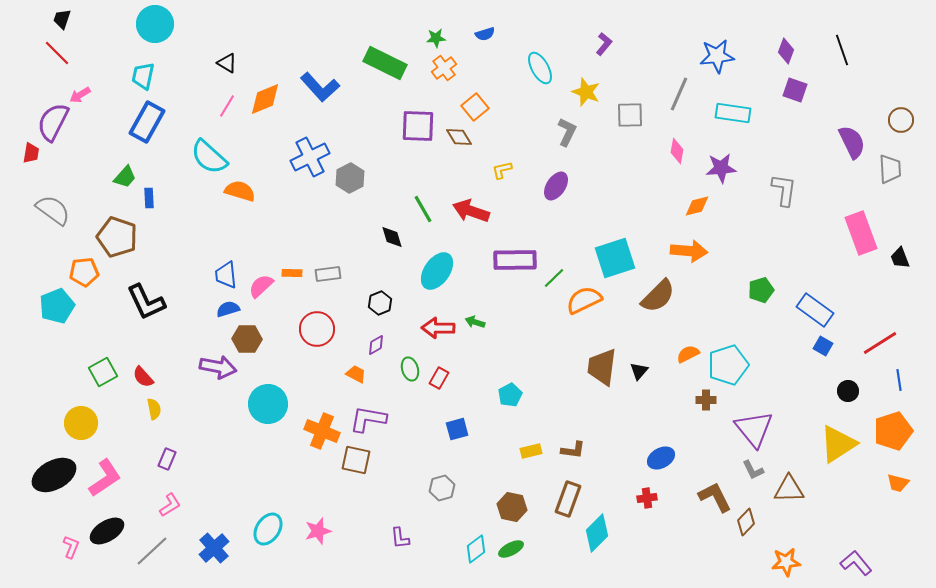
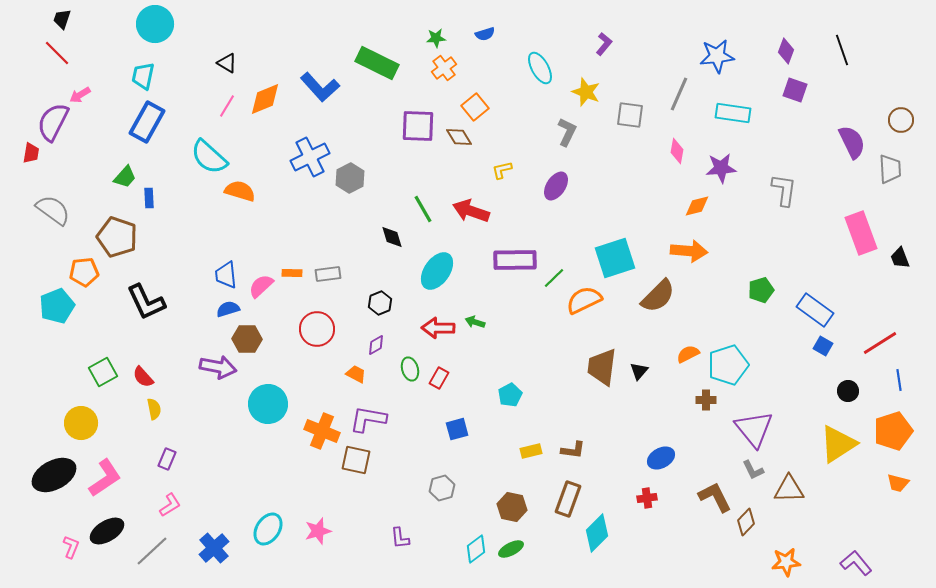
green rectangle at (385, 63): moved 8 px left
gray square at (630, 115): rotated 8 degrees clockwise
